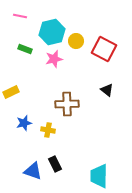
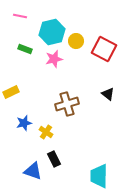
black triangle: moved 1 px right, 4 px down
brown cross: rotated 15 degrees counterclockwise
yellow cross: moved 2 px left, 2 px down; rotated 24 degrees clockwise
black rectangle: moved 1 px left, 5 px up
